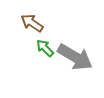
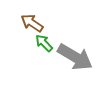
green arrow: moved 1 px left, 5 px up
